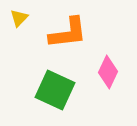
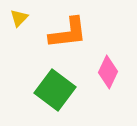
green square: rotated 12 degrees clockwise
